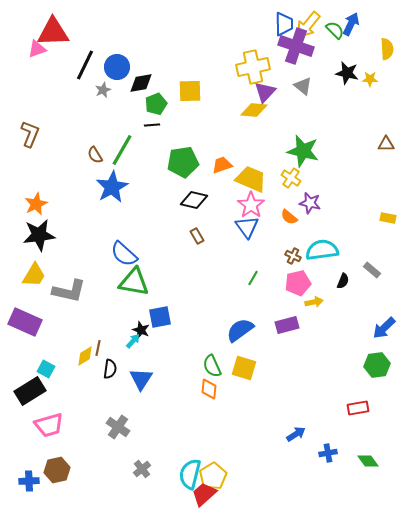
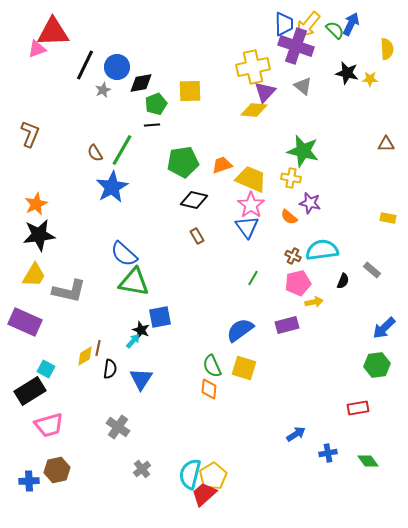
brown semicircle at (95, 155): moved 2 px up
yellow cross at (291, 178): rotated 24 degrees counterclockwise
